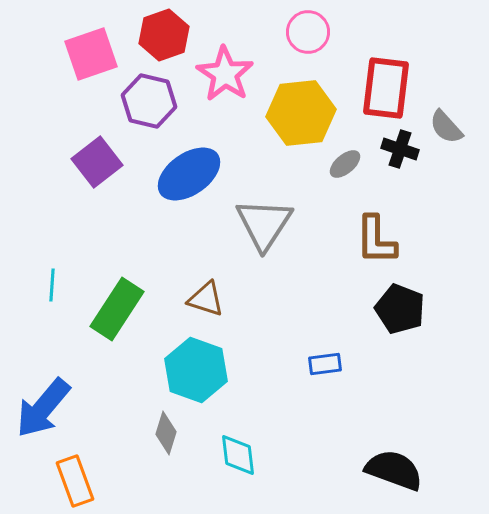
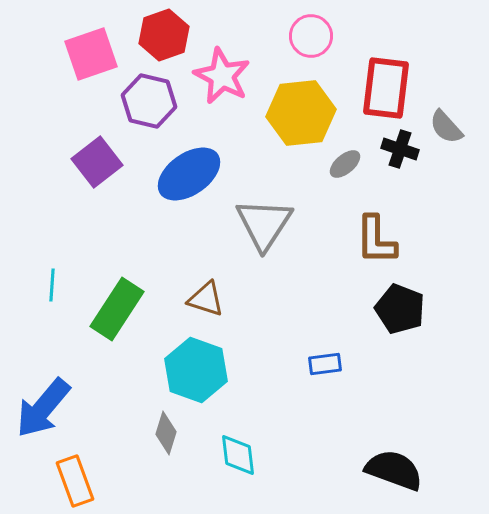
pink circle: moved 3 px right, 4 px down
pink star: moved 3 px left, 2 px down; rotated 6 degrees counterclockwise
